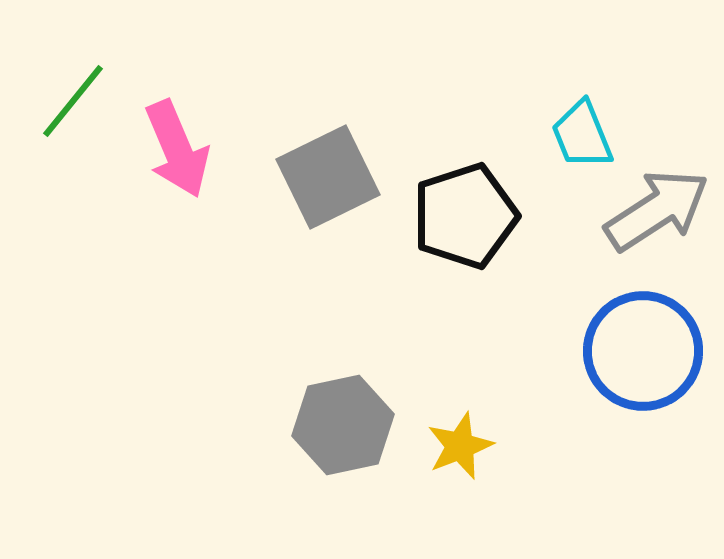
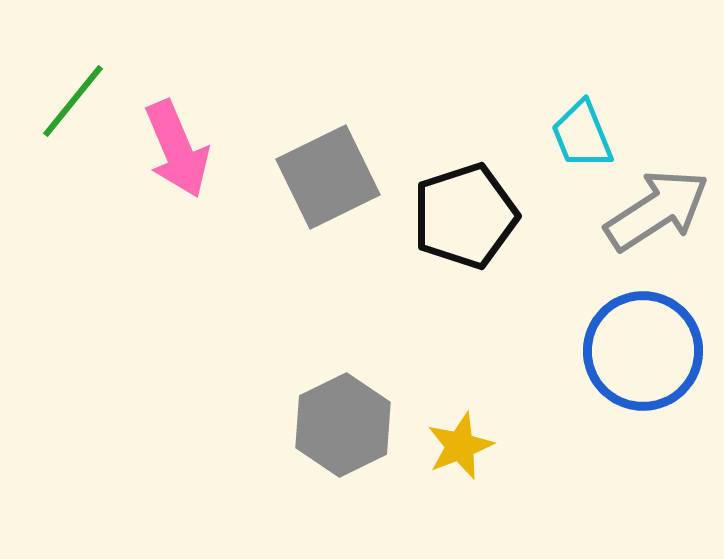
gray hexagon: rotated 14 degrees counterclockwise
